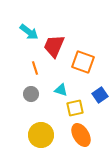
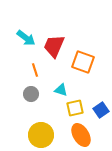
cyan arrow: moved 3 px left, 6 px down
orange line: moved 2 px down
blue square: moved 1 px right, 15 px down
